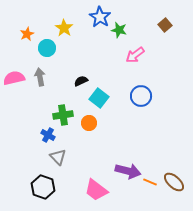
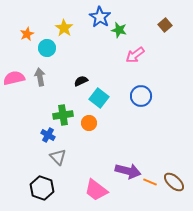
black hexagon: moved 1 px left, 1 px down
